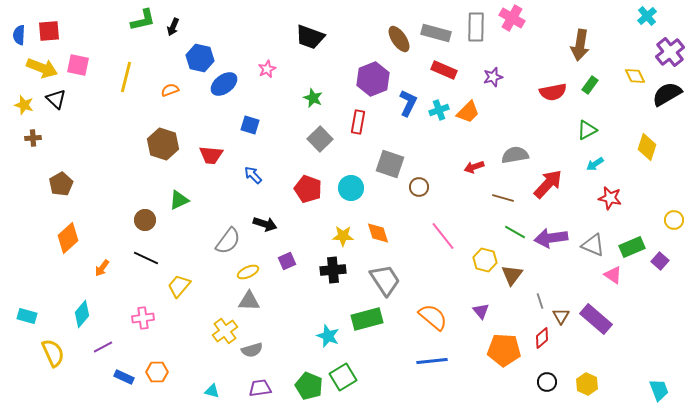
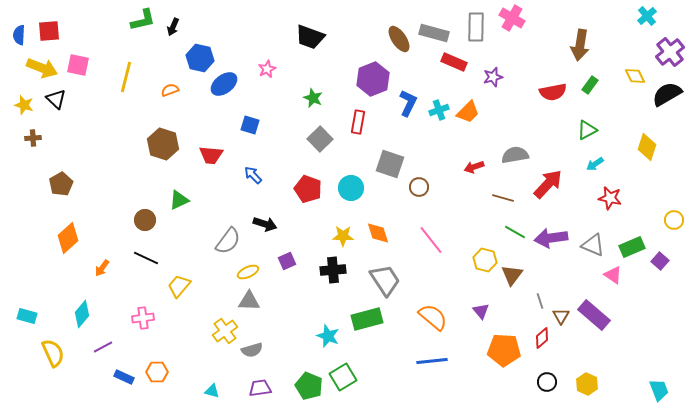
gray rectangle at (436, 33): moved 2 px left
red rectangle at (444, 70): moved 10 px right, 8 px up
pink line at (443, 236): moved 12 px left, 4 px down
purple rectangle at (596, 319): moved 2 px left, 4 px up
